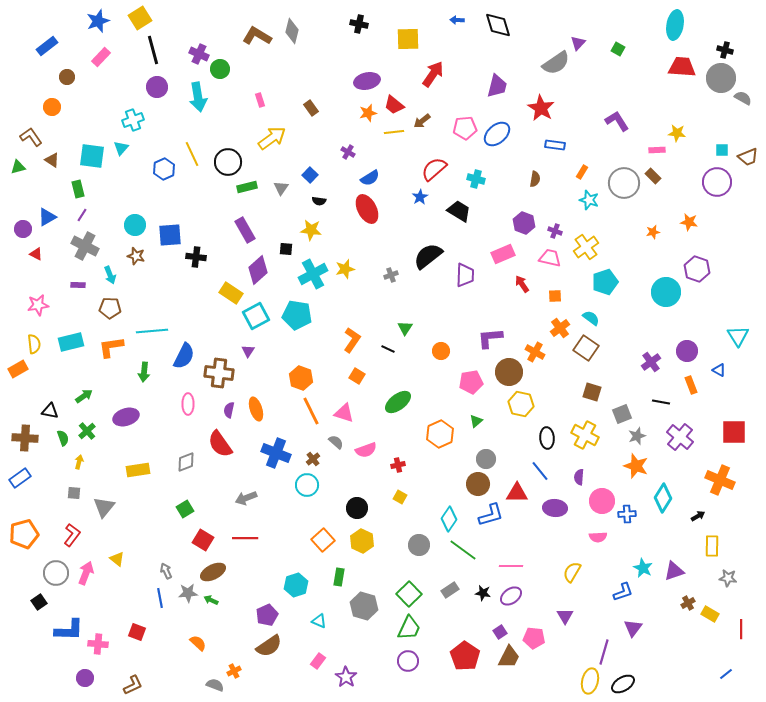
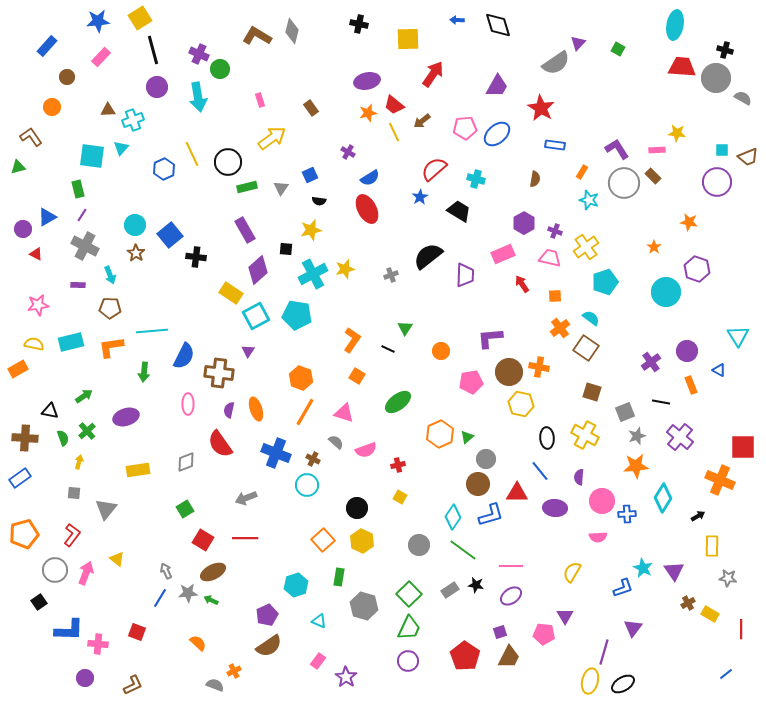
blue star at (98, 21): rotated 15 degrees clockwise
blue rectangle at (47, 46): rotated 10 degrees counterclockwise
gray circle at (721, 78): moved 5 px left
purple trapezoid at (497, 86): rotated 15 degrees clockwise
purple L-shape at (617, 121): moved 28 px down
yellow line at (394, 132): rotated 72 degrees clockwise
brown triangle at (52, 160): moved 56 px right, 50 px up; rotated 35 degrees counterclockwise
blue square at (310, 175): rotated 21 degrees clockwise
purple hexagon at (524, 223): rotated 10 degrees clockwise
yellow star at (311, 230): rotated 20 degrees counterclockwise
orange star at (653, 232): moved 1 px right, 15 px down; rotated 24 degrees counterclockwise
blue square at (170, 235): rotated 35 degrees counterclockwise
brown star at (136, 256): moved 3 px up; rotated 18 degrees clockwise
yellow semicircle at (34, 344): rotated 72 degrees counterclockwise
orange cross at (535, 352): moved 4 px right, 15 px down; rotated 18 degrees counterclockwise
orange line at (311, 411): moved 6 px left, 1 px down; rotated 56 degrees clockwise
gray square at (622, 414): moved 3 px right, 2 px up
green triangle at (476, 421): moved 9 px left, 16 px down
red square at (734, 432): moved 9 px right, 15 px down
brown cross at (313, 459): rotated 24 degrees counterclockwise
orange star at (636, 466): rotated 25 degrees counterclockwise
gray triangle at (104, 507): moved 2 px right, 2 px down
cyan diamond at (449, 519): moved 4 px right, 2 px up
purple triangle at (674, 571): rotated 45 degrees counterclockwise
gray circle at (56, 573): moved 1 px left, 3 px up
blue L-shape at (623, 592): moved 4 px up
black star at (483, 593): moved 7 px left, 8 px up
blue line at (160, 598): rotated 42 degrees clockwise
purple square at (500, 632): rotated 16 degrees clockwise
pink pentagon at (534, 638): moved 10 px right, 4 px up
